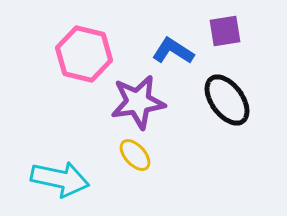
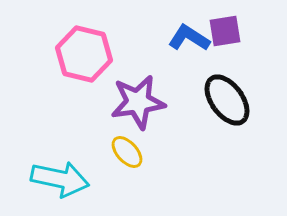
blue L-shape: moved 16 px right, 13 px up
yellow ellipse: moved 8 px left, 3 px up
